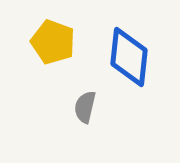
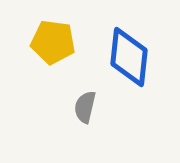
yellow pentagon: rotated 12 degrees counterclockwise
